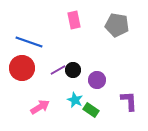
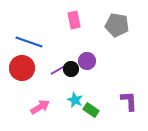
black circle: moved 2 px left, 1 px up
purple circle: moved 10 px left, 19 px up
